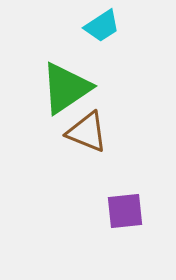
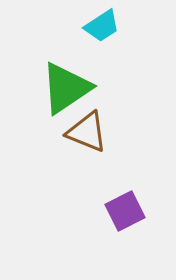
purple square: rotated 21 degrees counterclockwise
